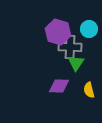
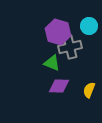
cyan circle: moved 3 px up
gray cross: rotated 15 degrees counterclockwise
green triangle: moved 24 px left; rotated 42 degrees counterclockwise
yellow semicircle: rotated 35 degrees clockwise
